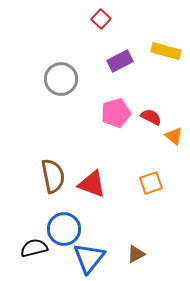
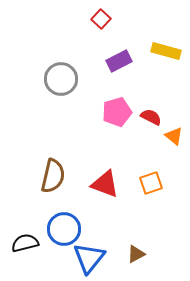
purple rectangle: moved 1 px left
pink pentagon: moved 1 px right, 1 px up
brown semicircle: rotated 24 degrees clockwise
red triangle: moved 13 px right
black semicircle: moved 9 px left, 5 px up
